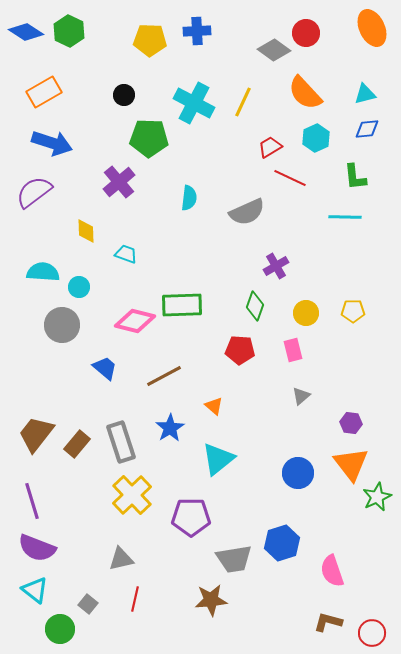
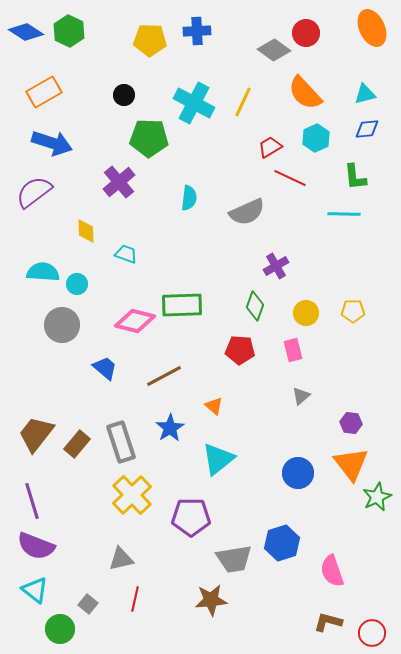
cyan line at (345, 217): moved 1 px left, 3 px up
cyan circle at (79, 287): moved 2 px left, 3 px up
purple semicircle at (37, 548): moved 1 px left, 2 px up
